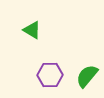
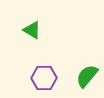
purple hexagon: moved 6 px left, 3 px down
